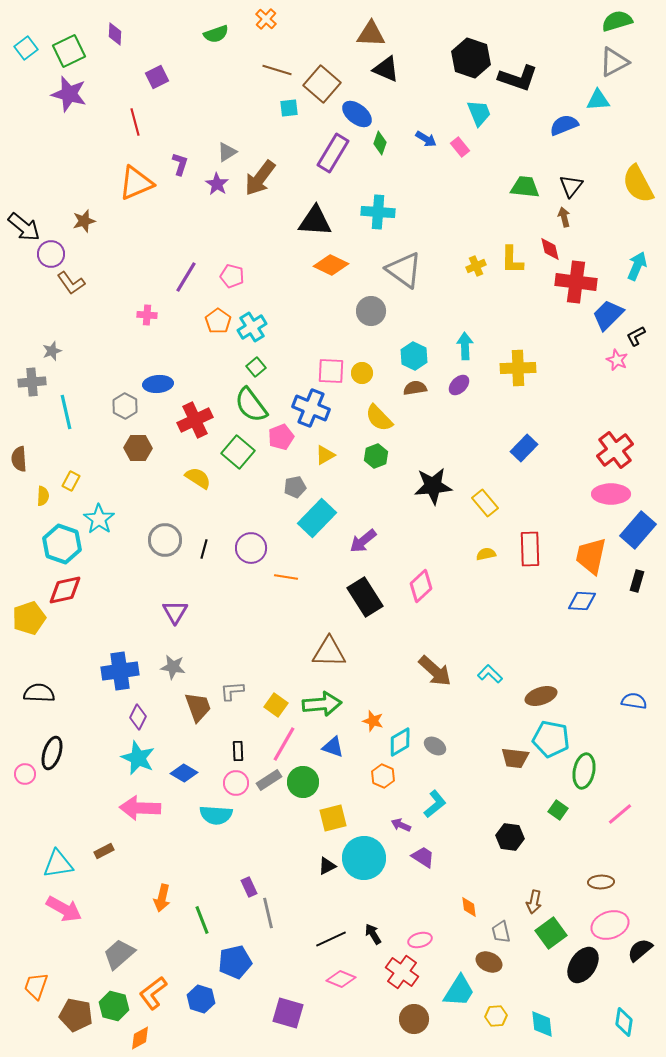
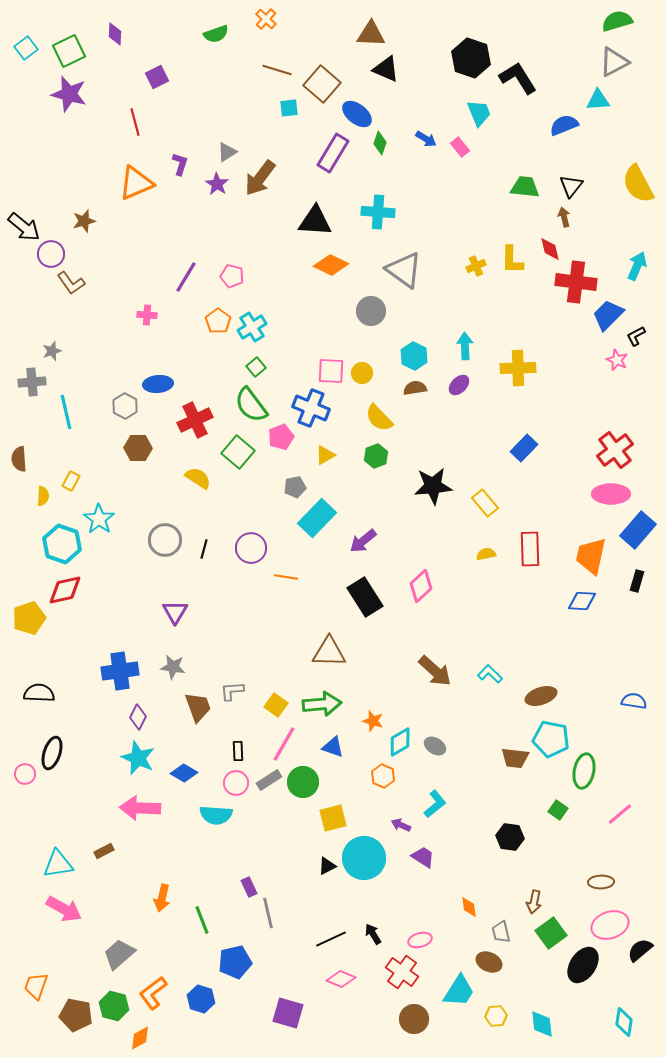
black L-shape at (518, 78): rotated 141 degrees counterclockwise
